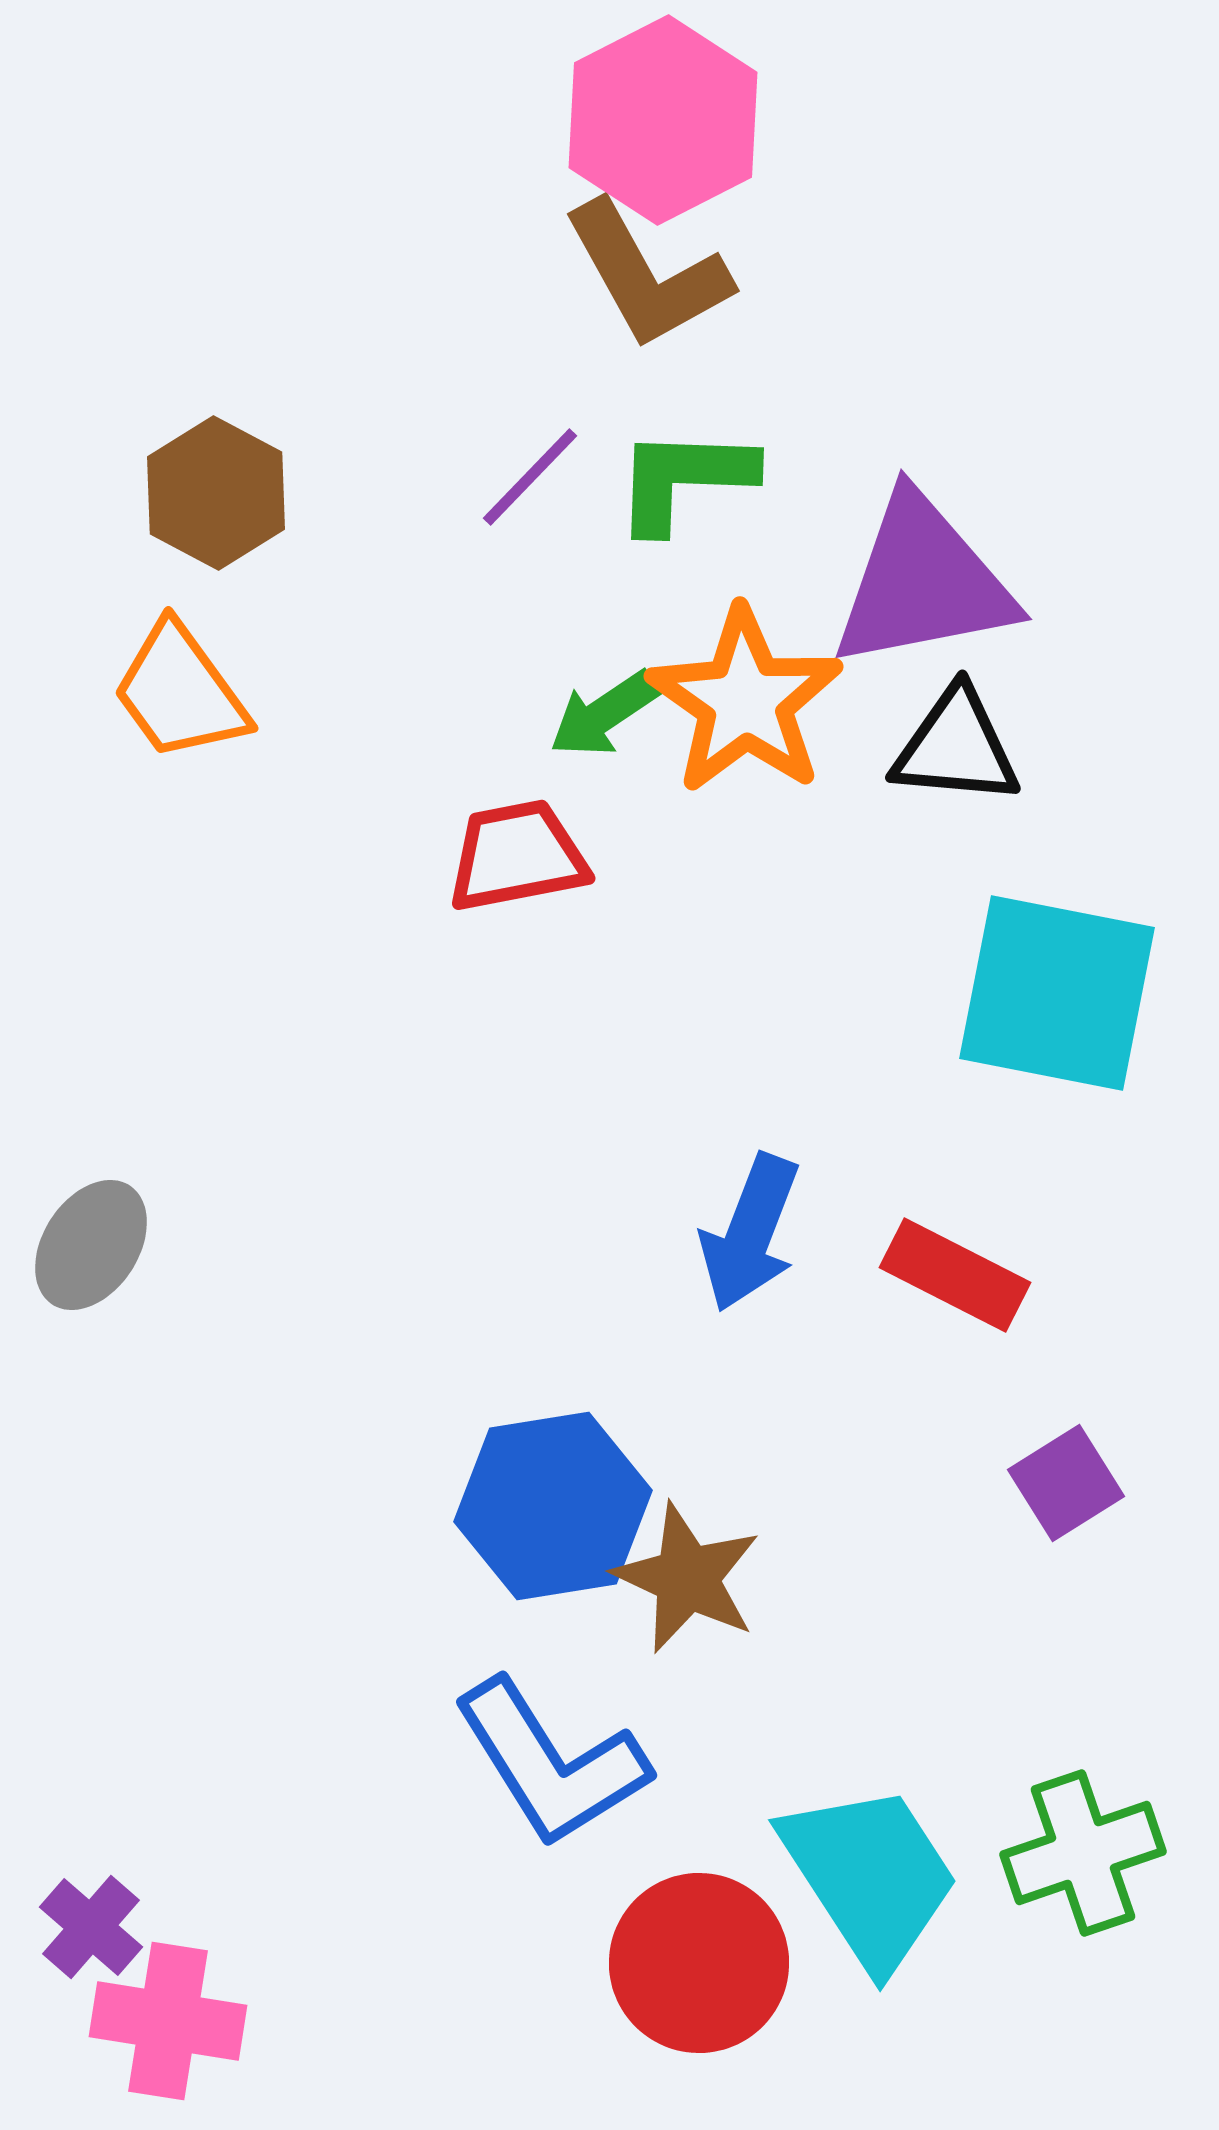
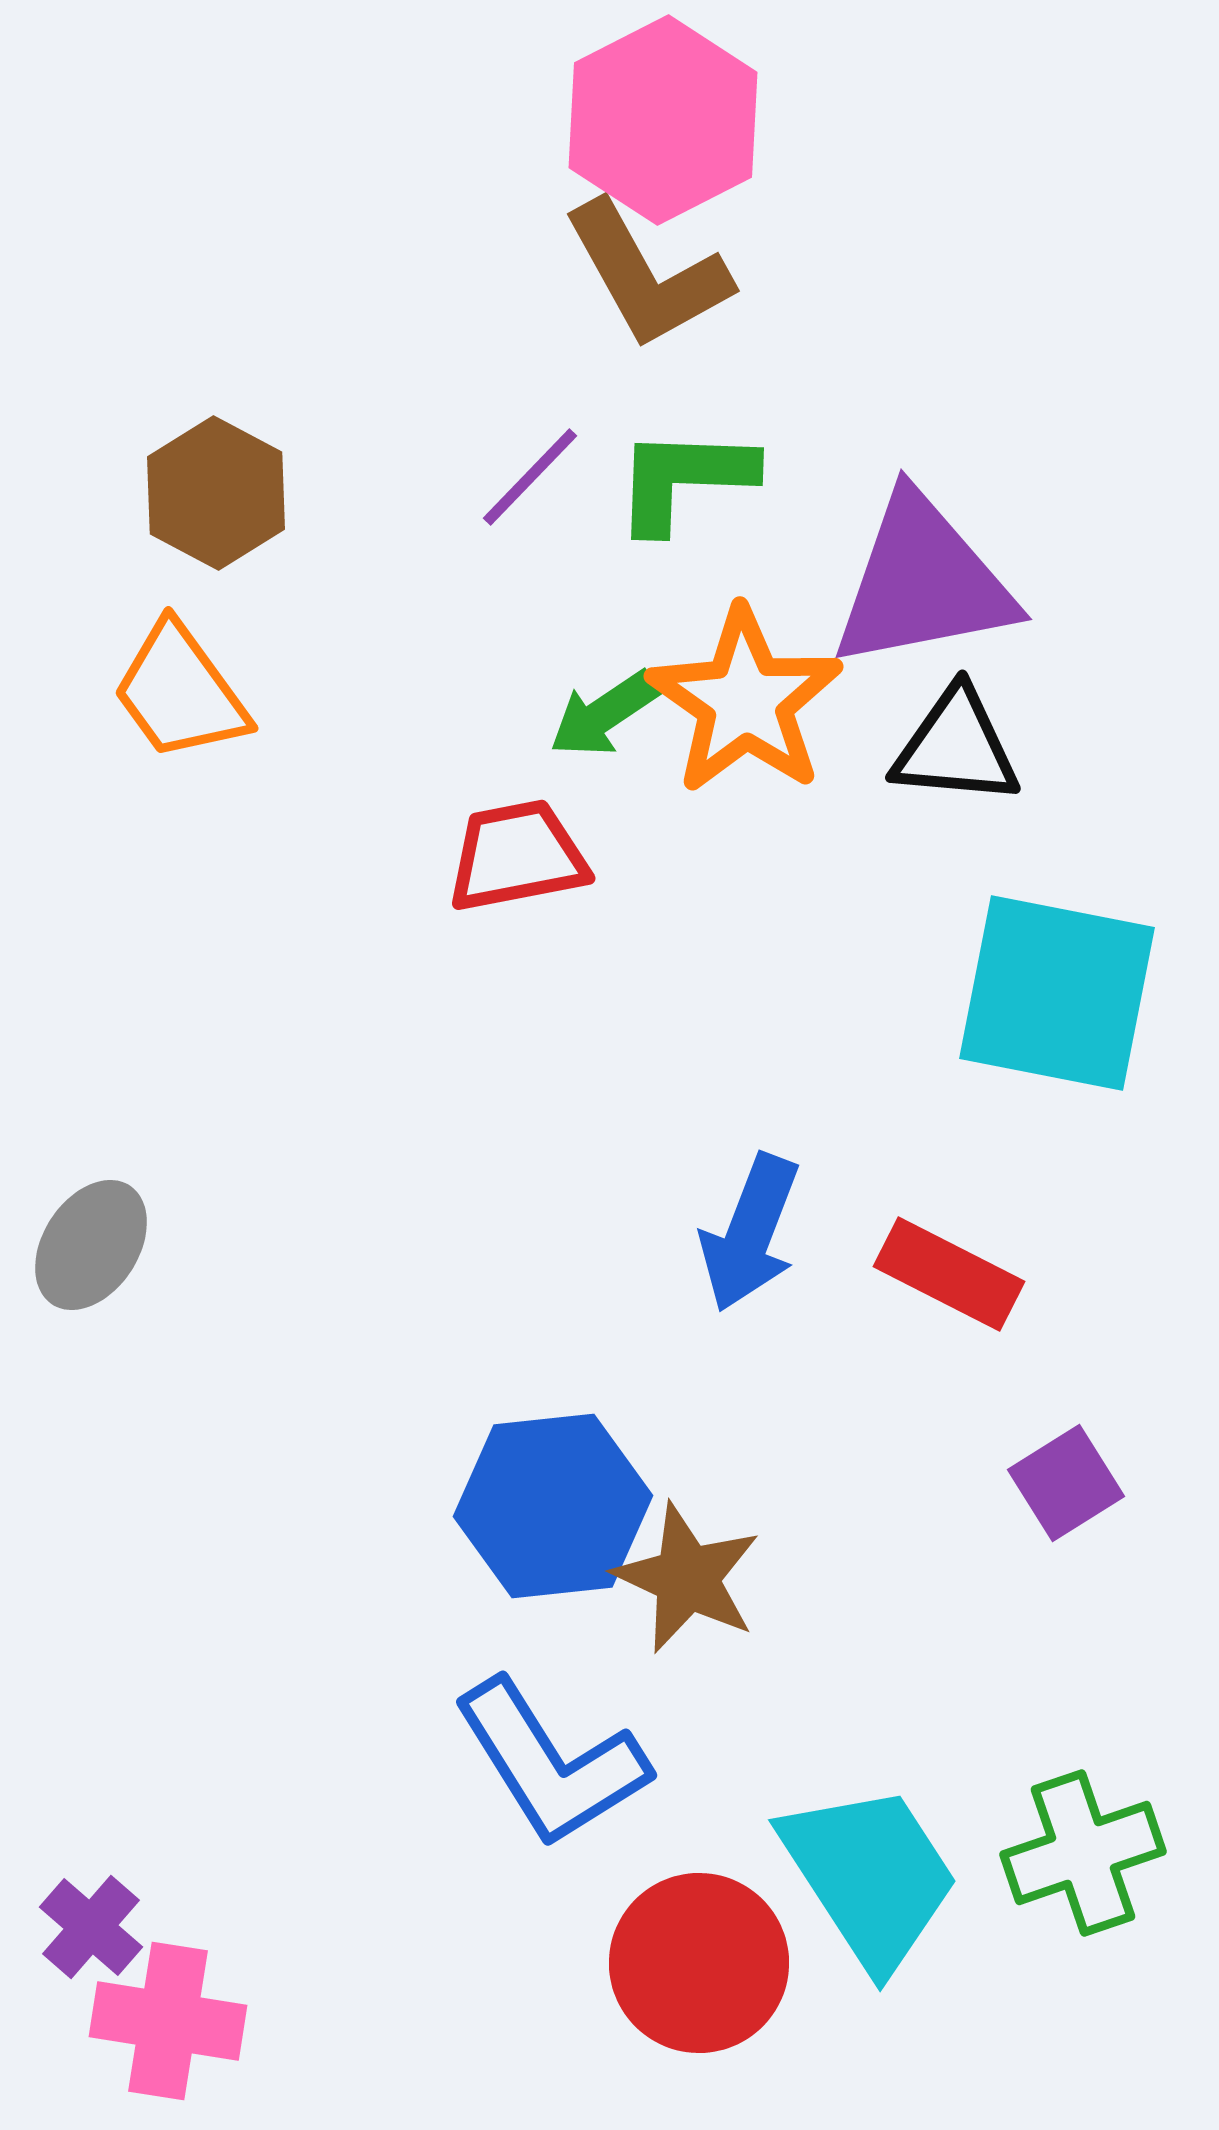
red rectangle: moved 6 px left, 1 px up
blue hexagon: rotated 3 degrees clockwise
